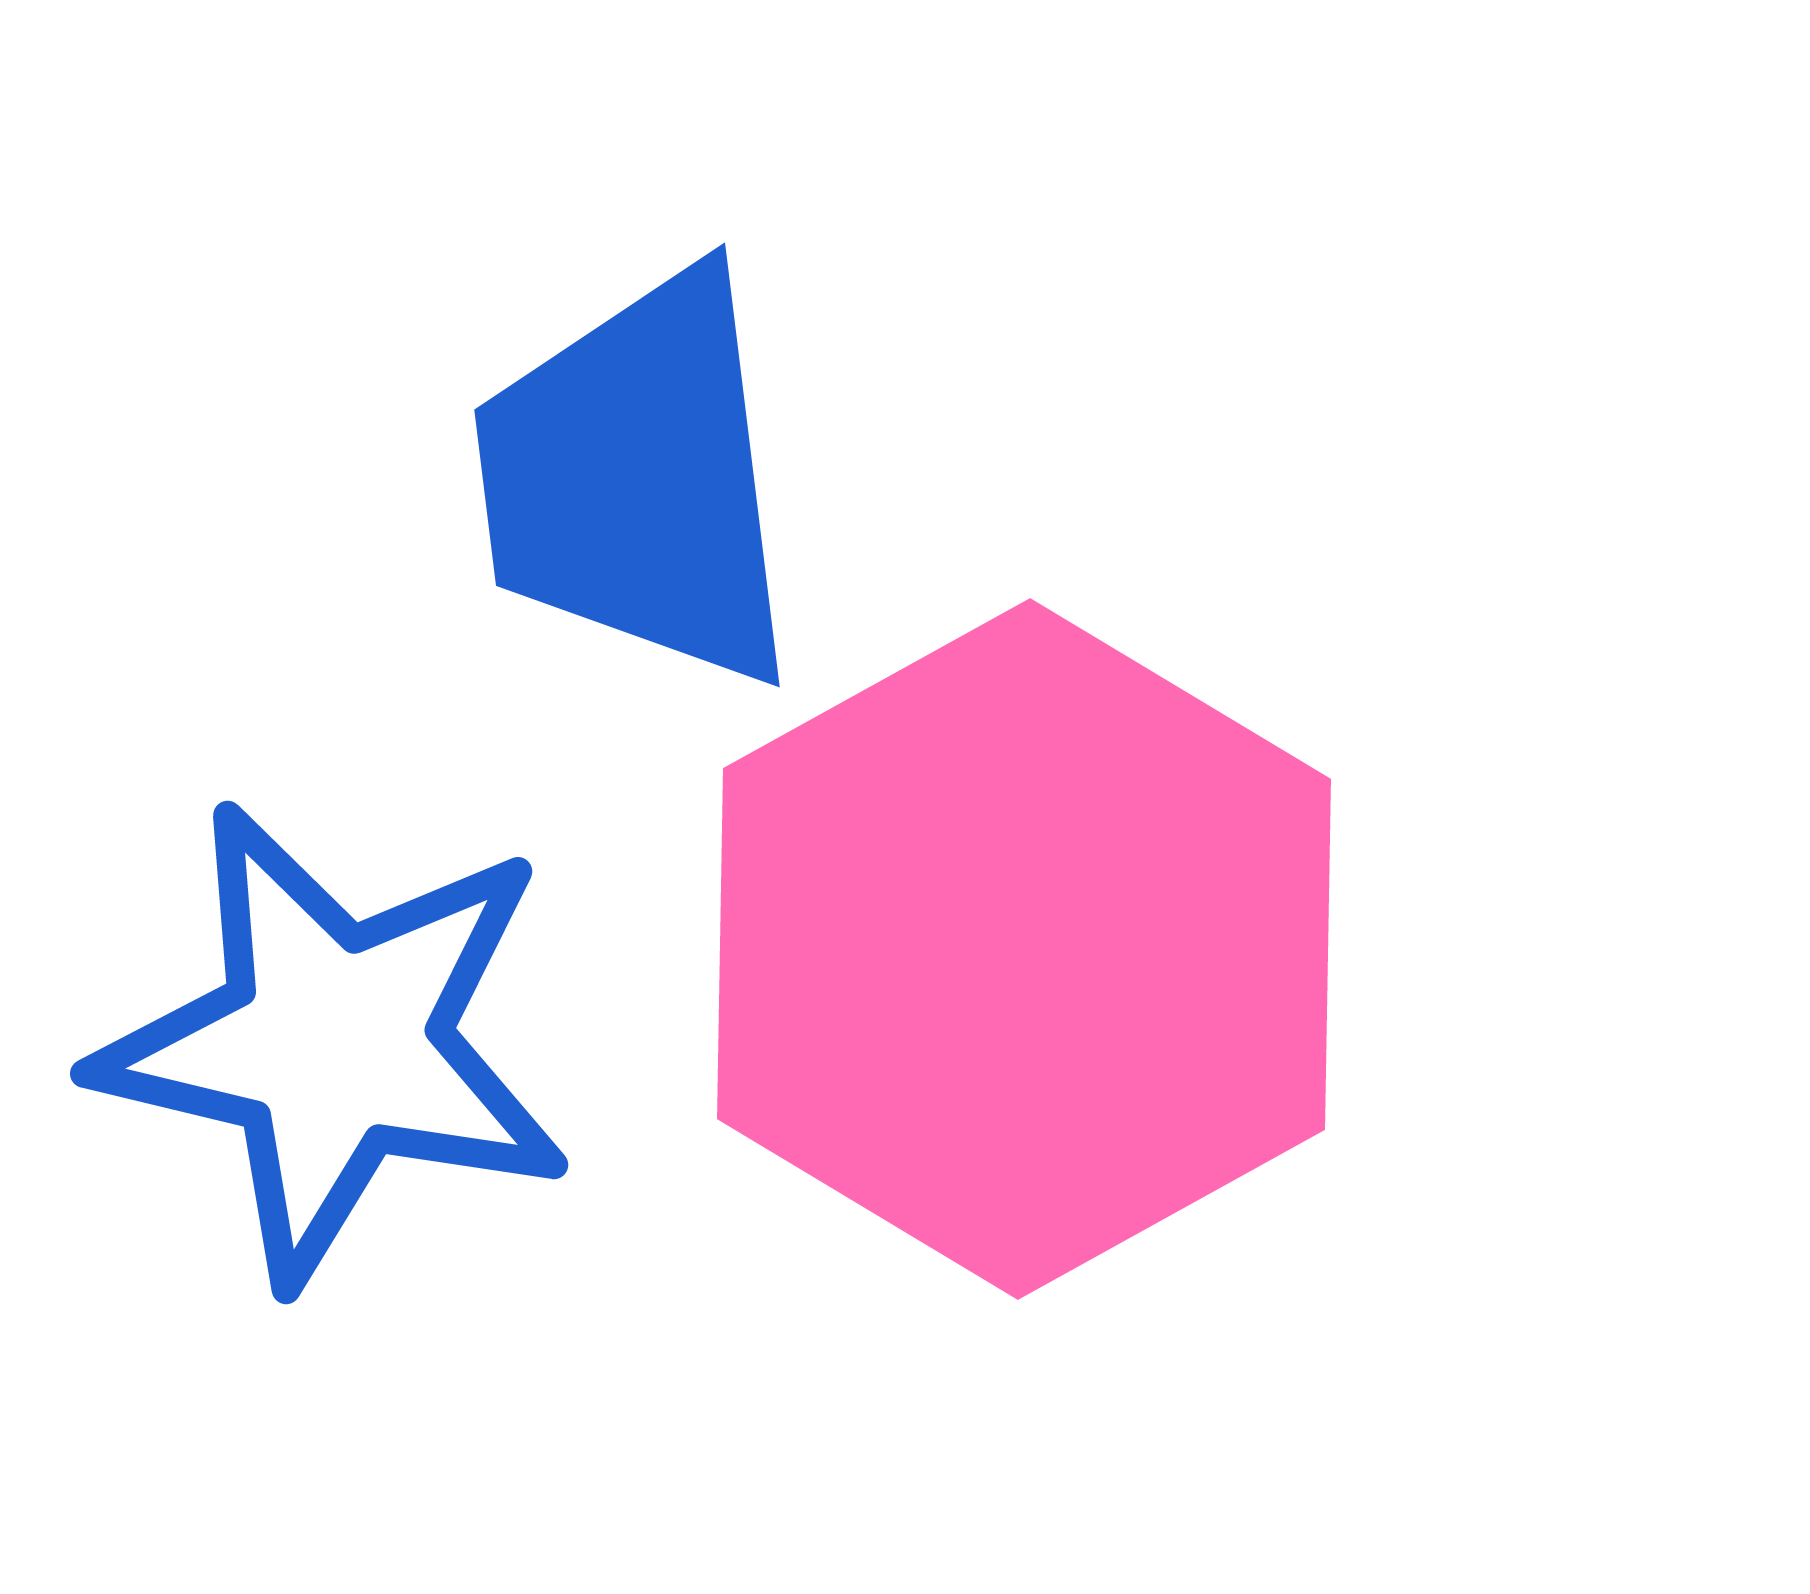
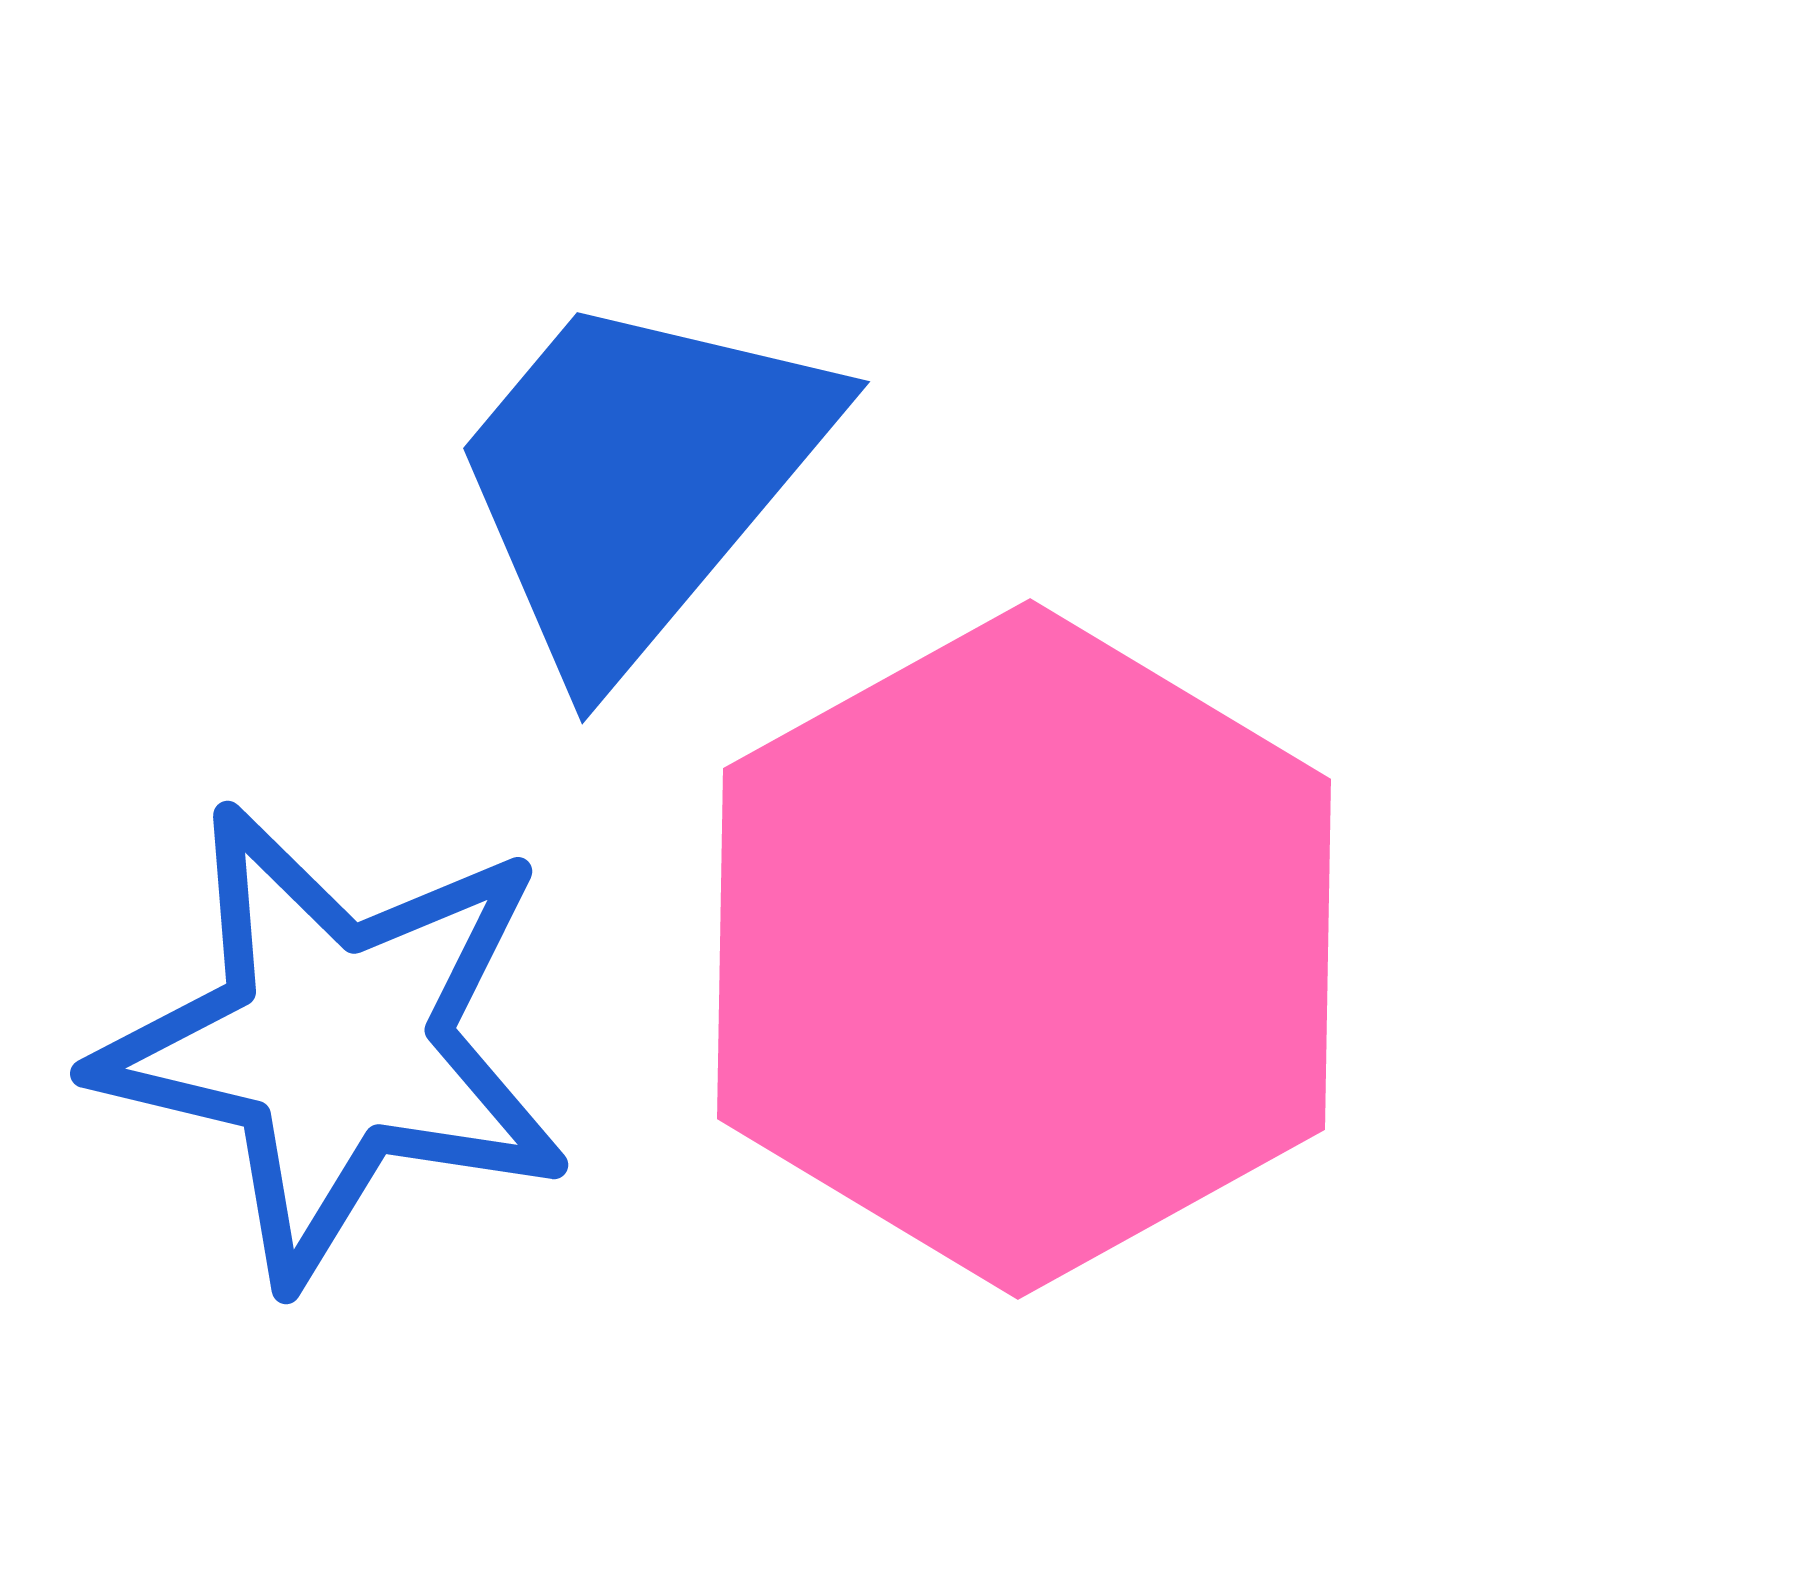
blue trapezoid: rotated 47 degrees clockwise
